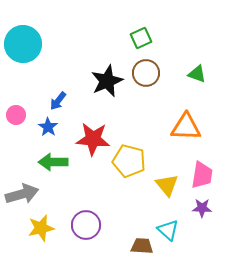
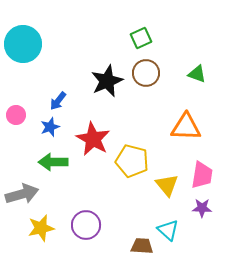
blue star: moved 2 px right; rotated 18 degrees clockwise
red star: rotated 24 degrees clockwise
yellow pentagon: moved 3 px right
